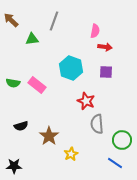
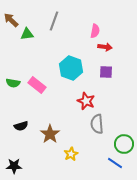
green triangle: moved 5 px left, 5 px up
brown star: moved 1 px right, 2 px up
green circle: moved 2 px right, 4 px down
